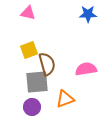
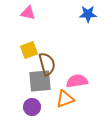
pink semicircle: moved 9 px left, 12 px down
gray square: moved 3 px right, 1 px up
